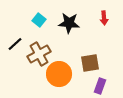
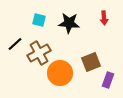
cyan square: rotated 24 degrees counterclockwise
brown cross: moved 1 px up
brown square: moved 1 px right, 1 px up; rotated 12 degrees counterclockwise
orange circle: moved 1 px right, 1 px up
purple rectangle: moved 8 px right, 6 px up
